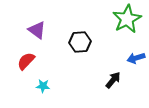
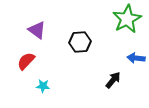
blue arrow: rotated 24 degrees clockwise
